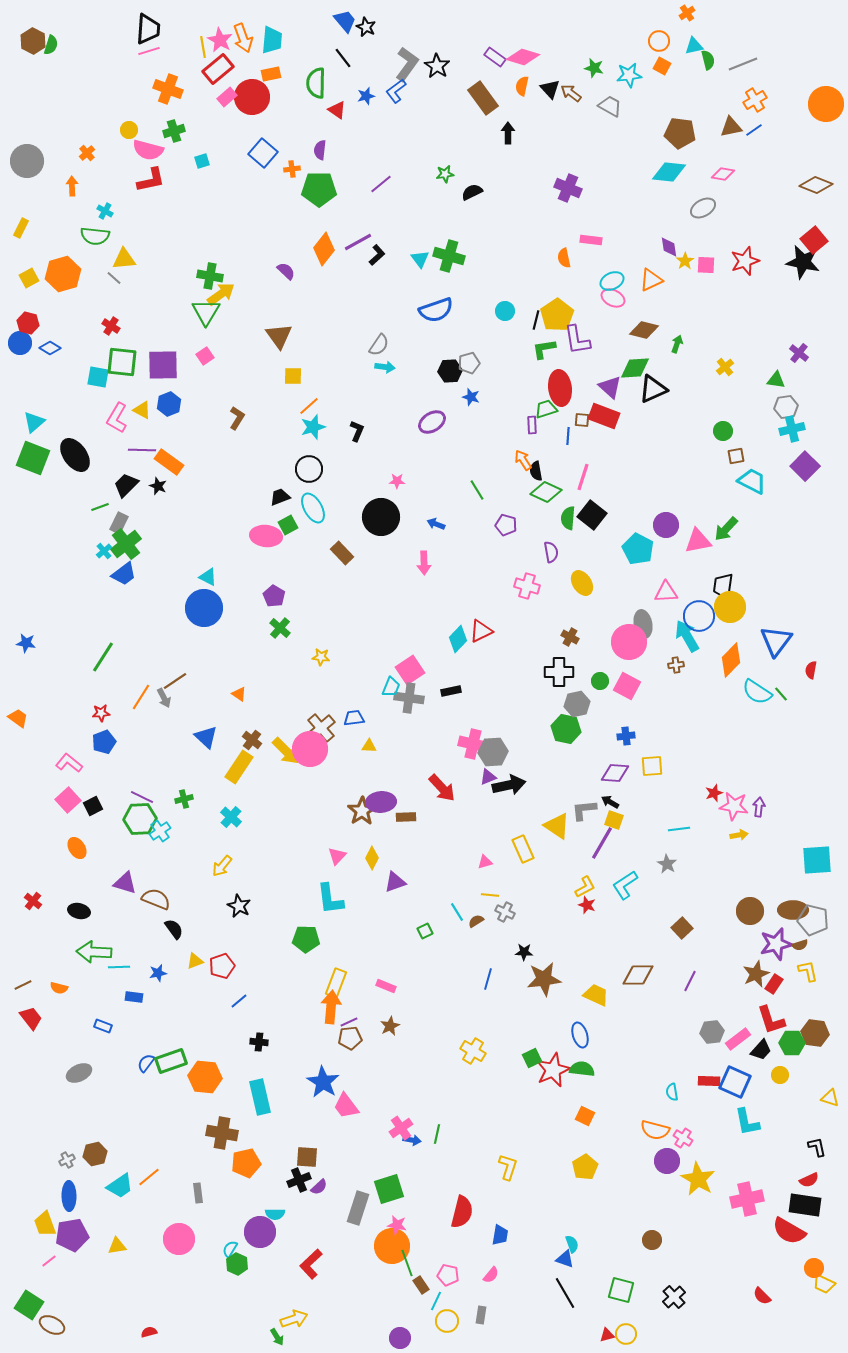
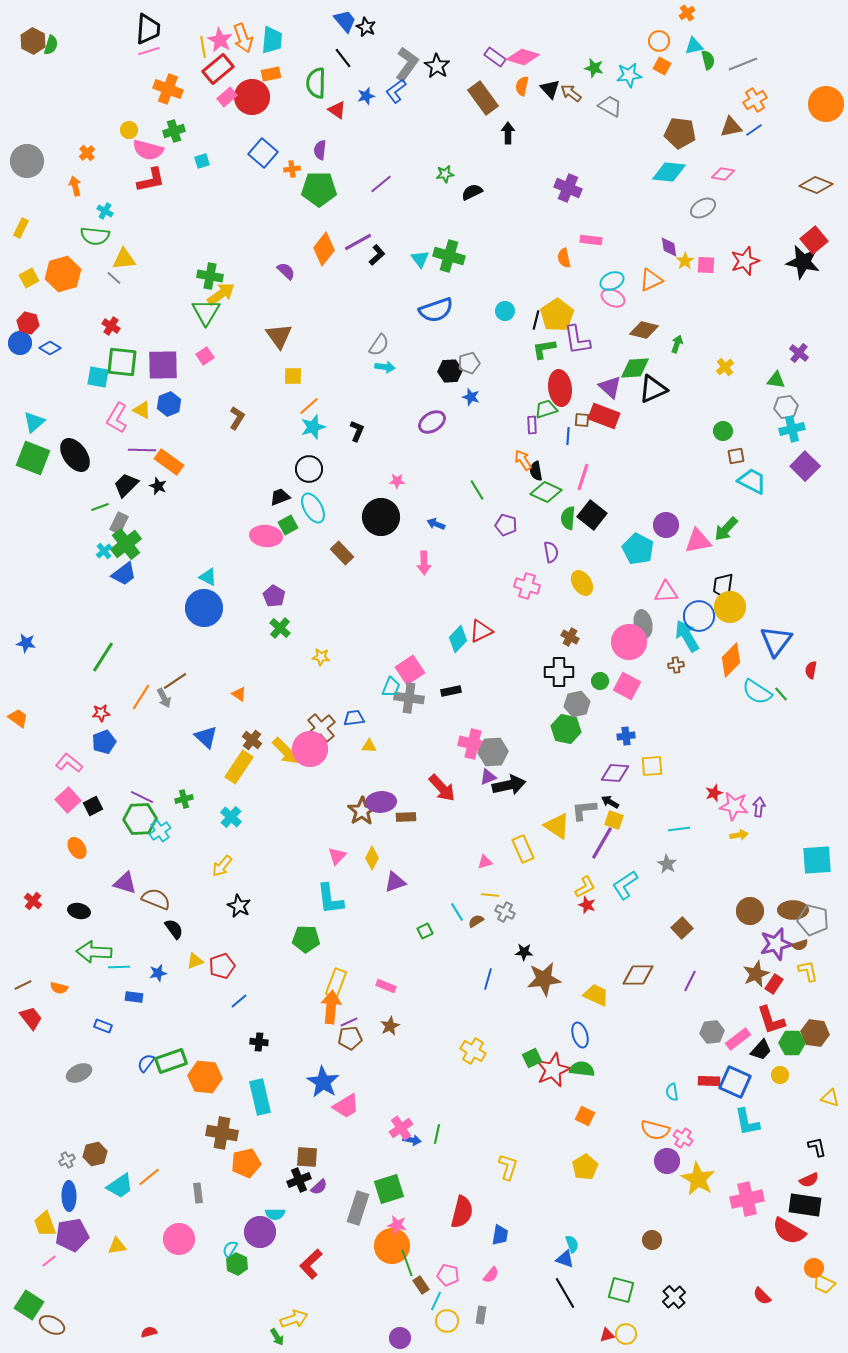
orange arrow at (72, 186): moved 3 px right; rotated 12 degrees counterclockwise
pink trapezoid at (346, 1106): rotated 84 degrees counterclockwise
